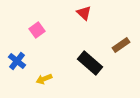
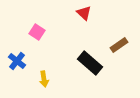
pink square: moved 2 px down; rotated 21 degrees counterclockwise
brown rectangle: moved 2 px left
yellow arrow: rotated 77 degrees counterclockwise
